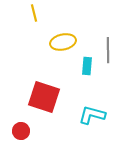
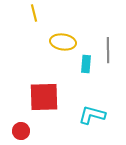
yellow ellipse: rotated 20 degrees clockwise
cyan rectangle: moved 1 px left, 2 px up
red square: rotated 20 degrees counterclockwise
